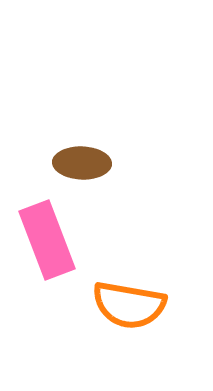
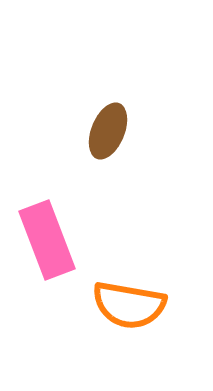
brown ellipse: moved 26 px right, 32 px up; rotated 70 degrees counterclockwise
